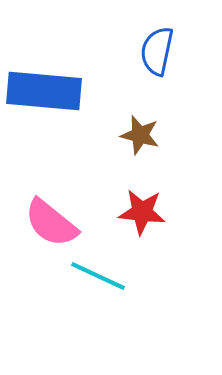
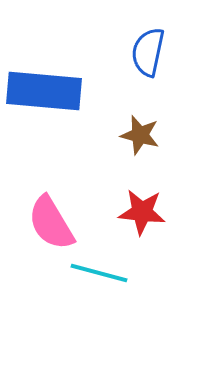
blue semicircle: moved 9 px left, 1 px down
pink semicircle: rotated 20 degrees clockwise
cyan line: moved 1 px right, 3 px up; rotated 10 degrees counterclockwise
